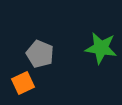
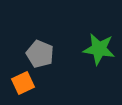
green star: moved 2 px left, 1 px down
